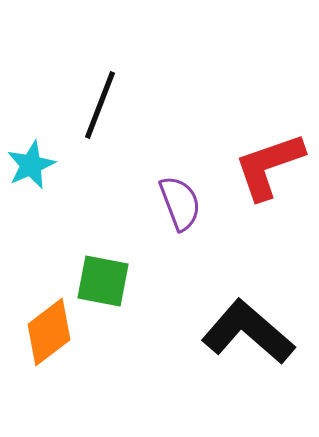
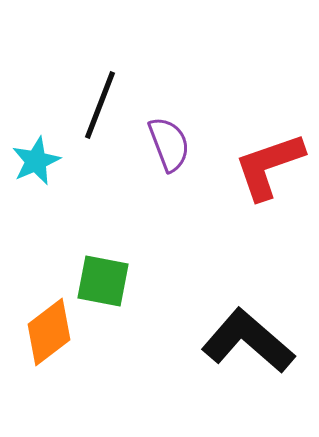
cyan star: moved 5 px right, 4 px up
purple semicircle: moved 11 px left, 59 px up
black L-shape: moved 9 px down
